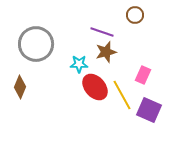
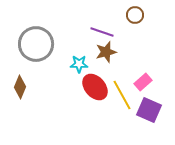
pink rectangle: moved 7 px down; rotated 24 degrees clockwise
